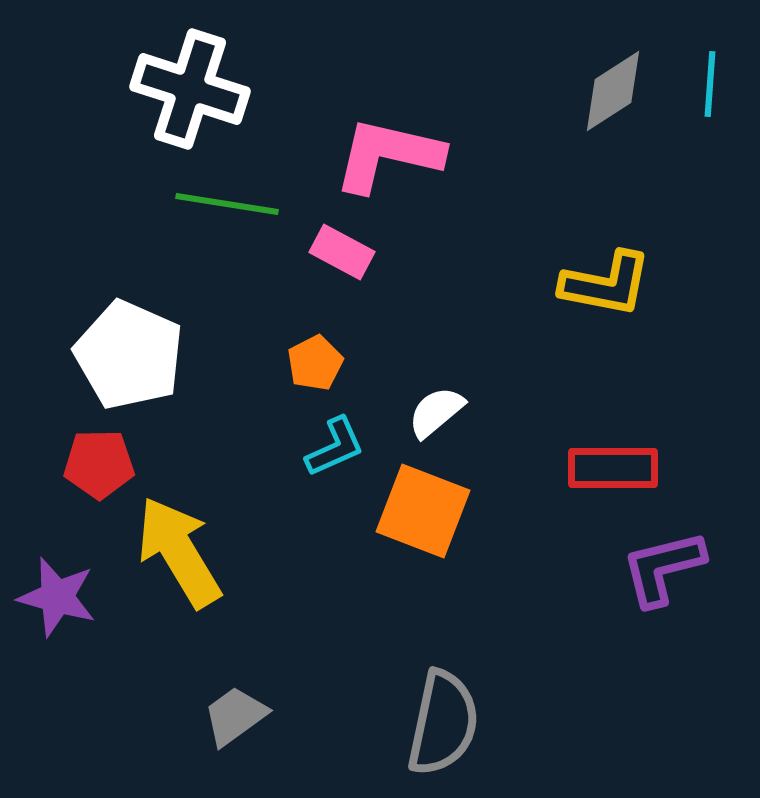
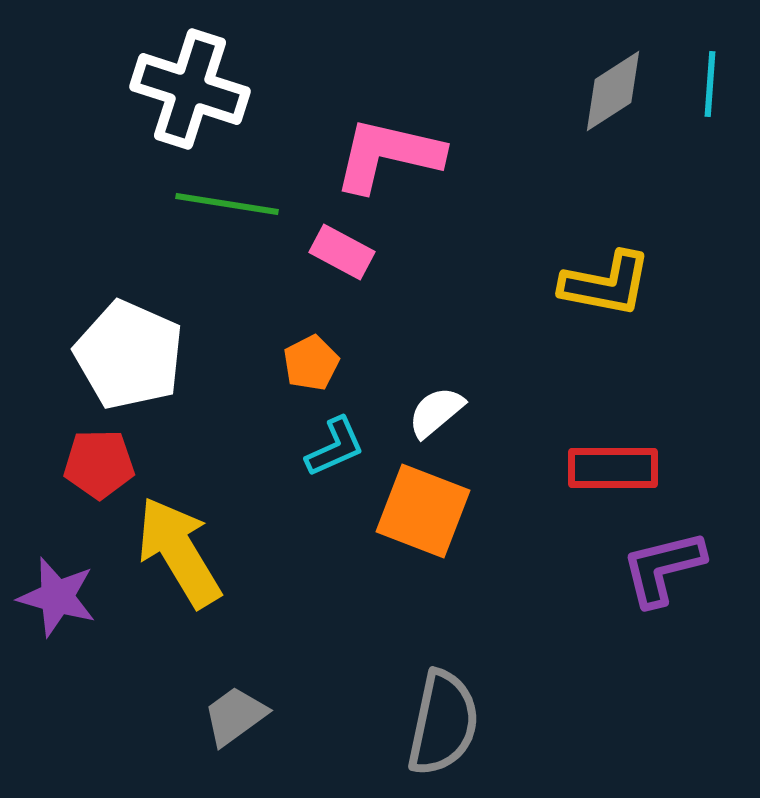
orange pentagon: moved 4 px left
